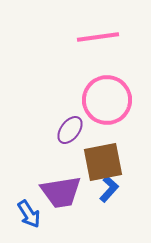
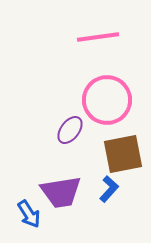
brown square: moved 20 px right, 8 px up
